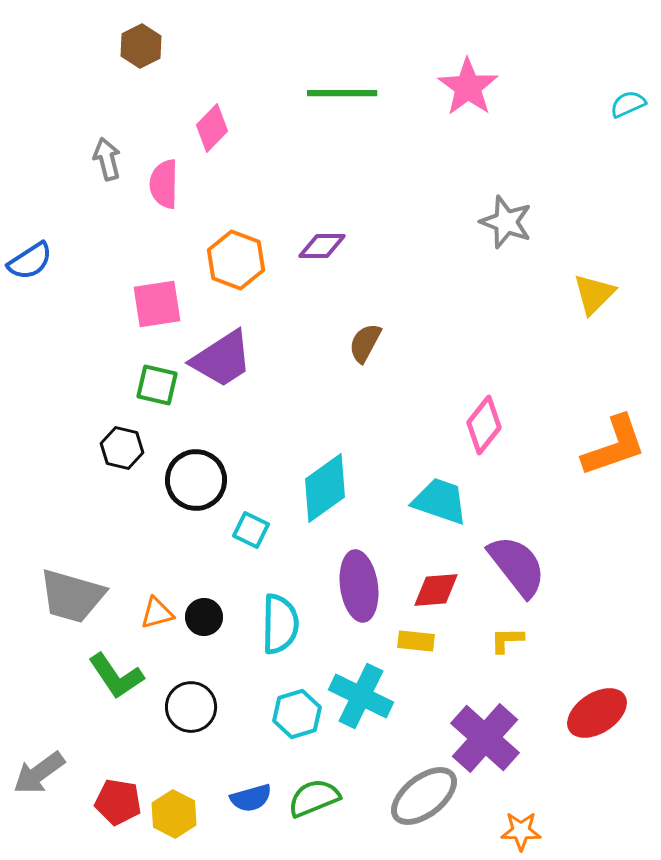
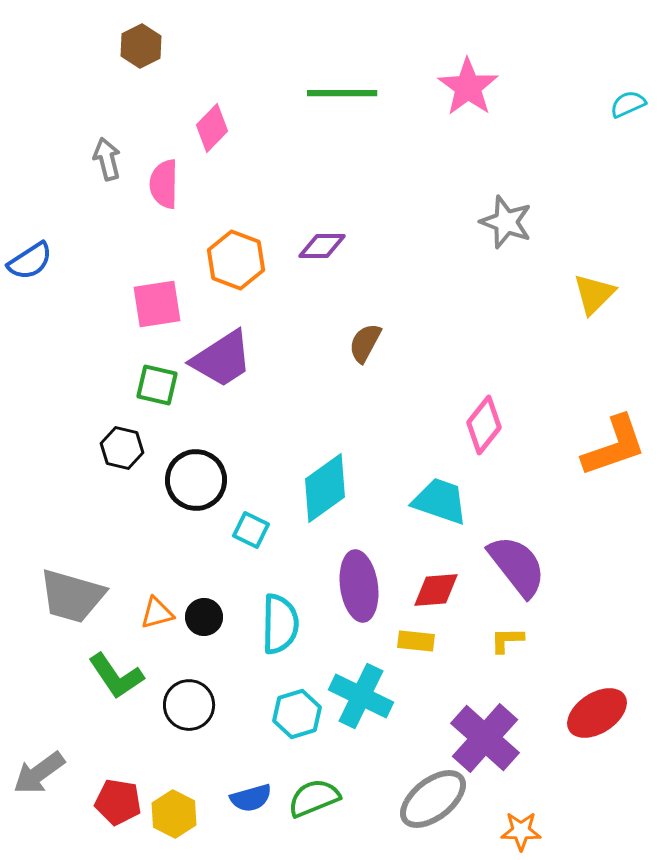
black circle at (191, 707): moved 2 px left, 2 px up
gray ellipse at (424, 796): moved 9 px right, 3 px down
